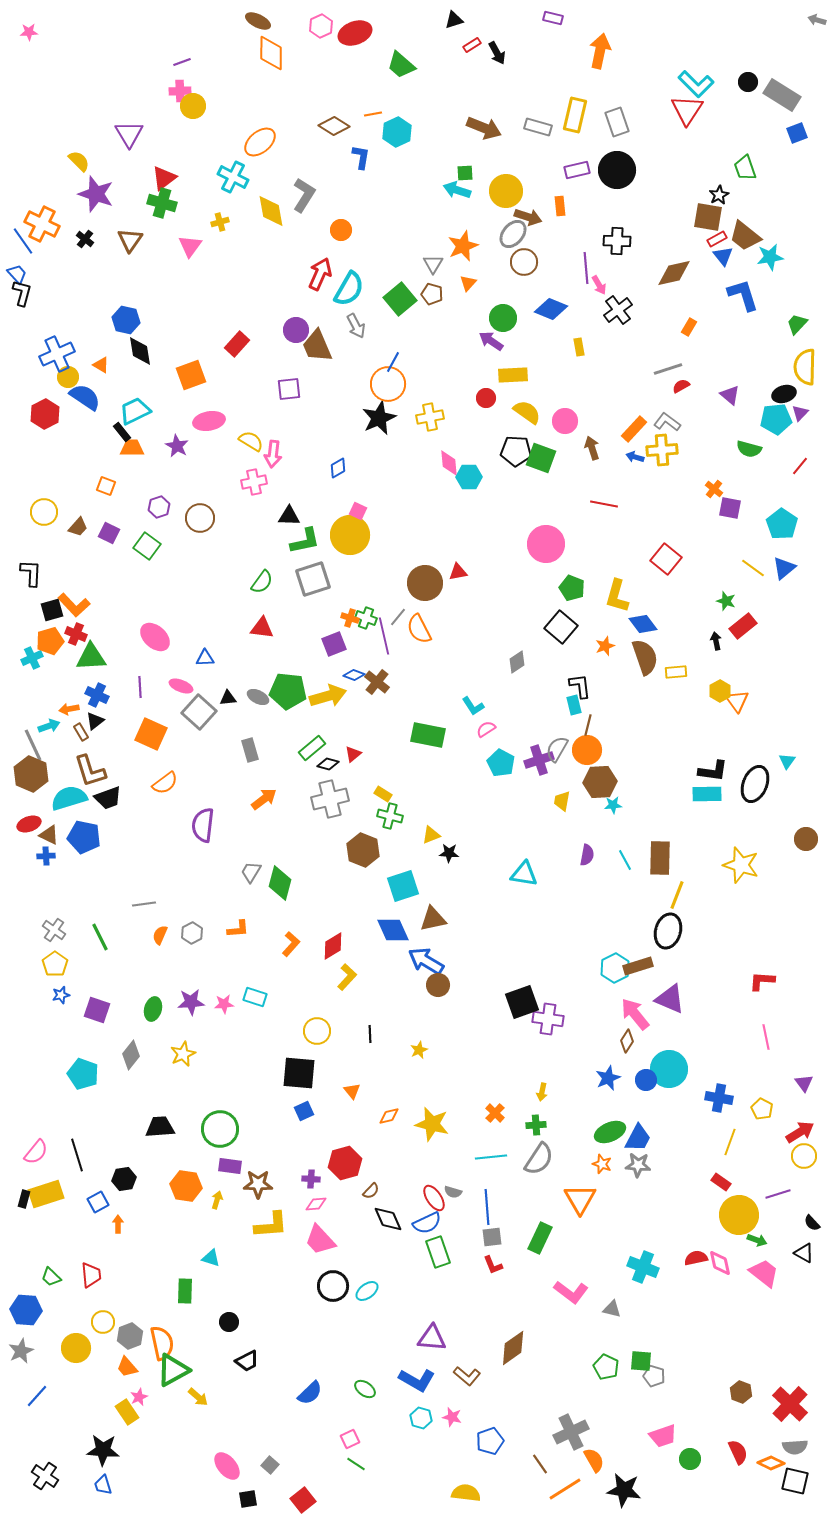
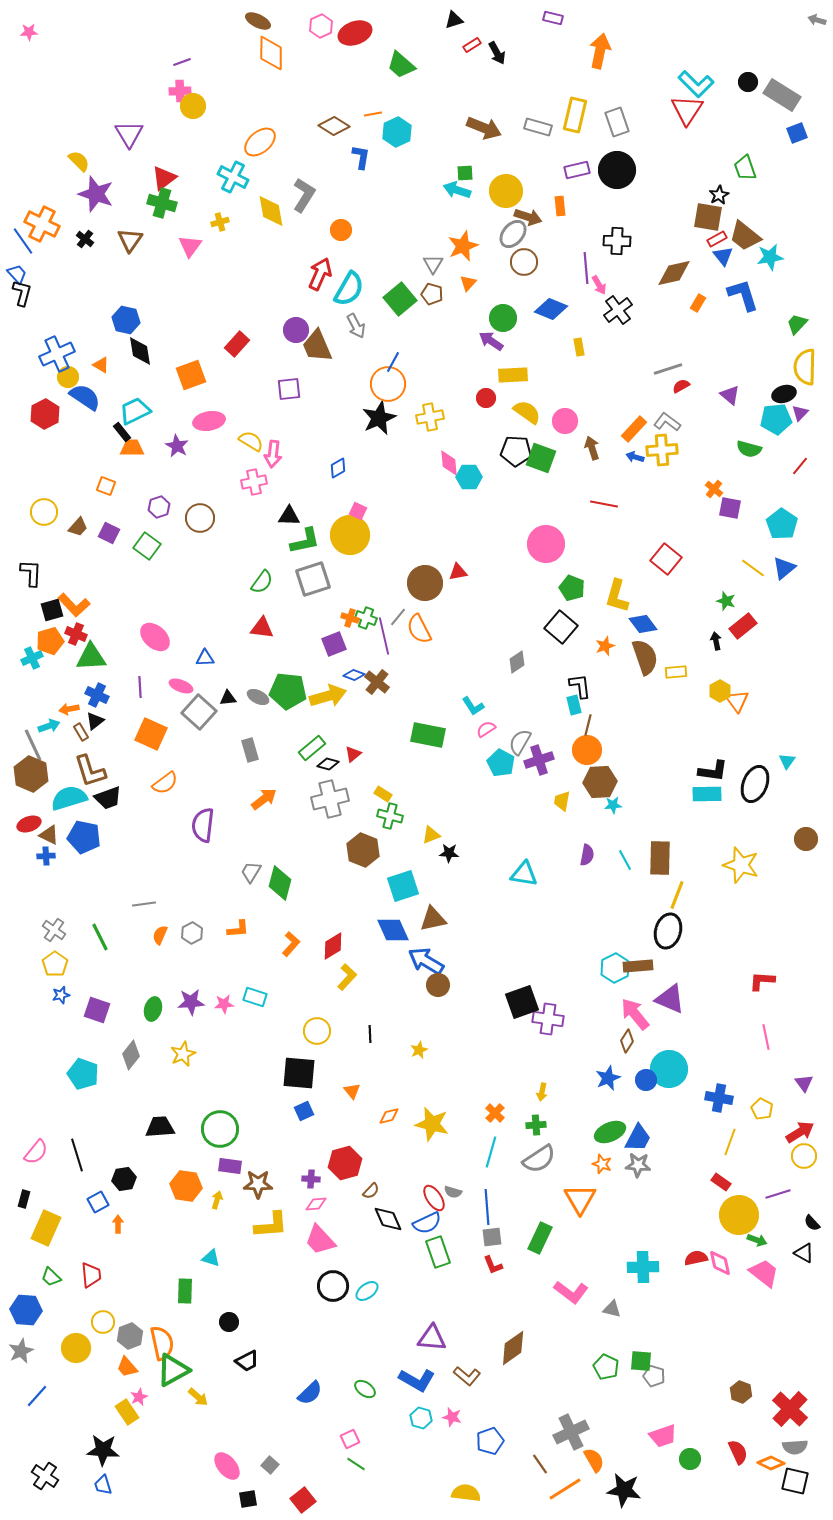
orange rectangle at (689, 327): moved 9 px right, 24 px up
gray semicircle at (557, 749): moved 37 px left, 7 px up
brown rectangle at (638, 966): rotated 12 degrees clockwise
cyan line at (491, 1157): moved 5 px up; rotated 68 degrees counterclockwise
gray semicircle at (539, 1159): rotated 24 degrees clockwise
yellow rectangle at (46, 1194): moved 34 px down; rotated 48 degrees counterclockwise
cyan cross at (643, 1267): rotated 24 degrees counterclockwise
red cross at (790, 1404): moved 5 px down
